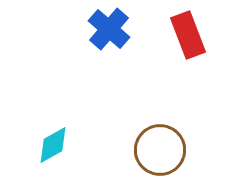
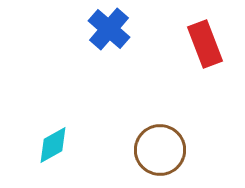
red rectangle: moved 17 px right, 9 px down
